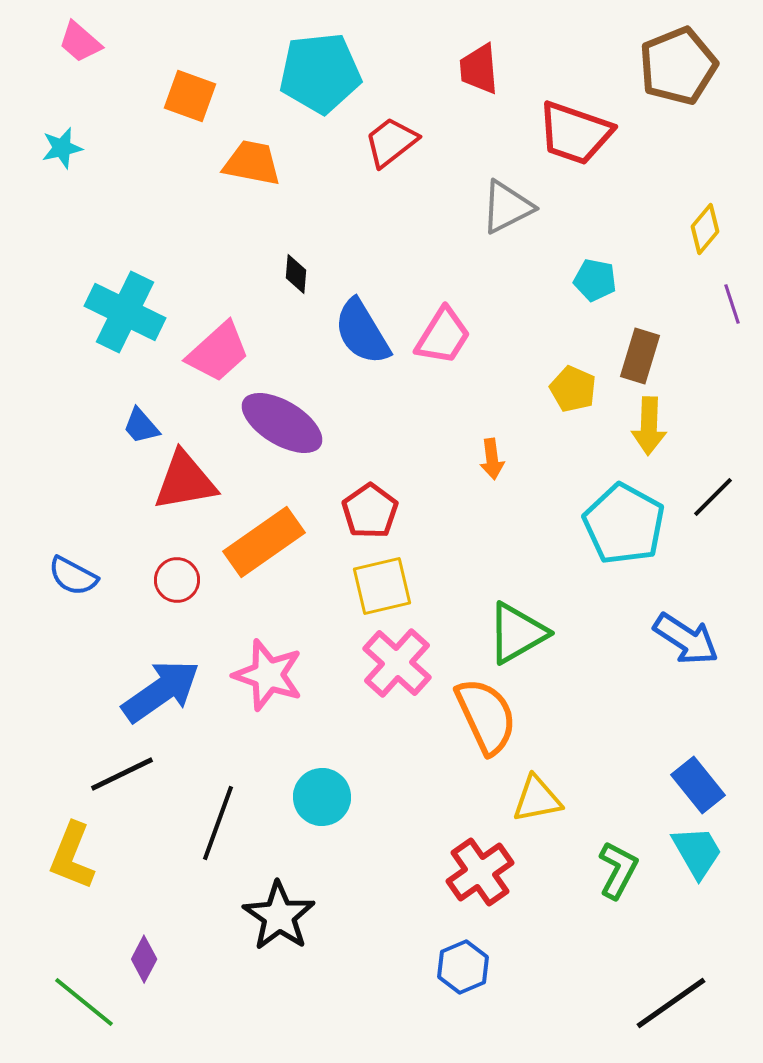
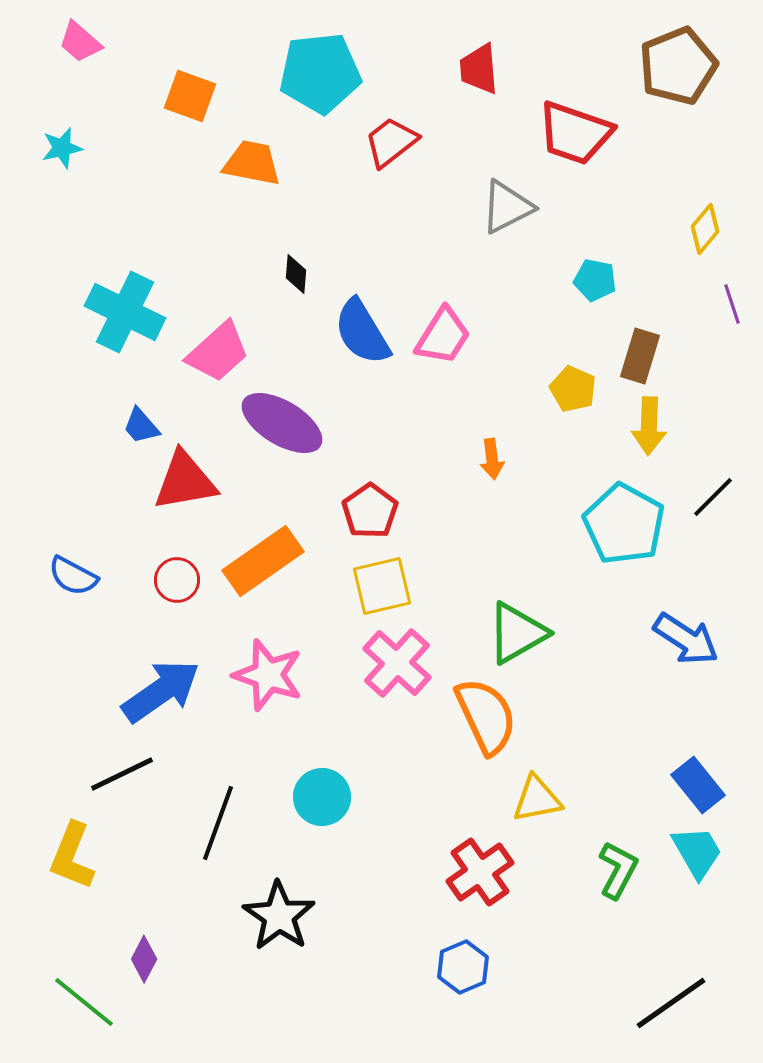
orange rectangle at (264, 542): moved 1 px left, 19 px down
